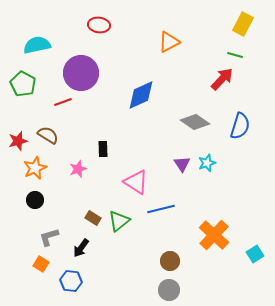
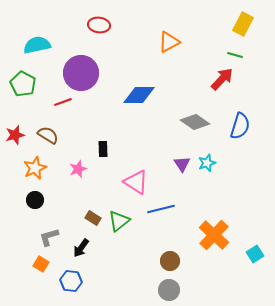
blue diamond: moved 2 px left; rotated 24 degrees clockwise
red star: moved 3 px left, 6 px up
